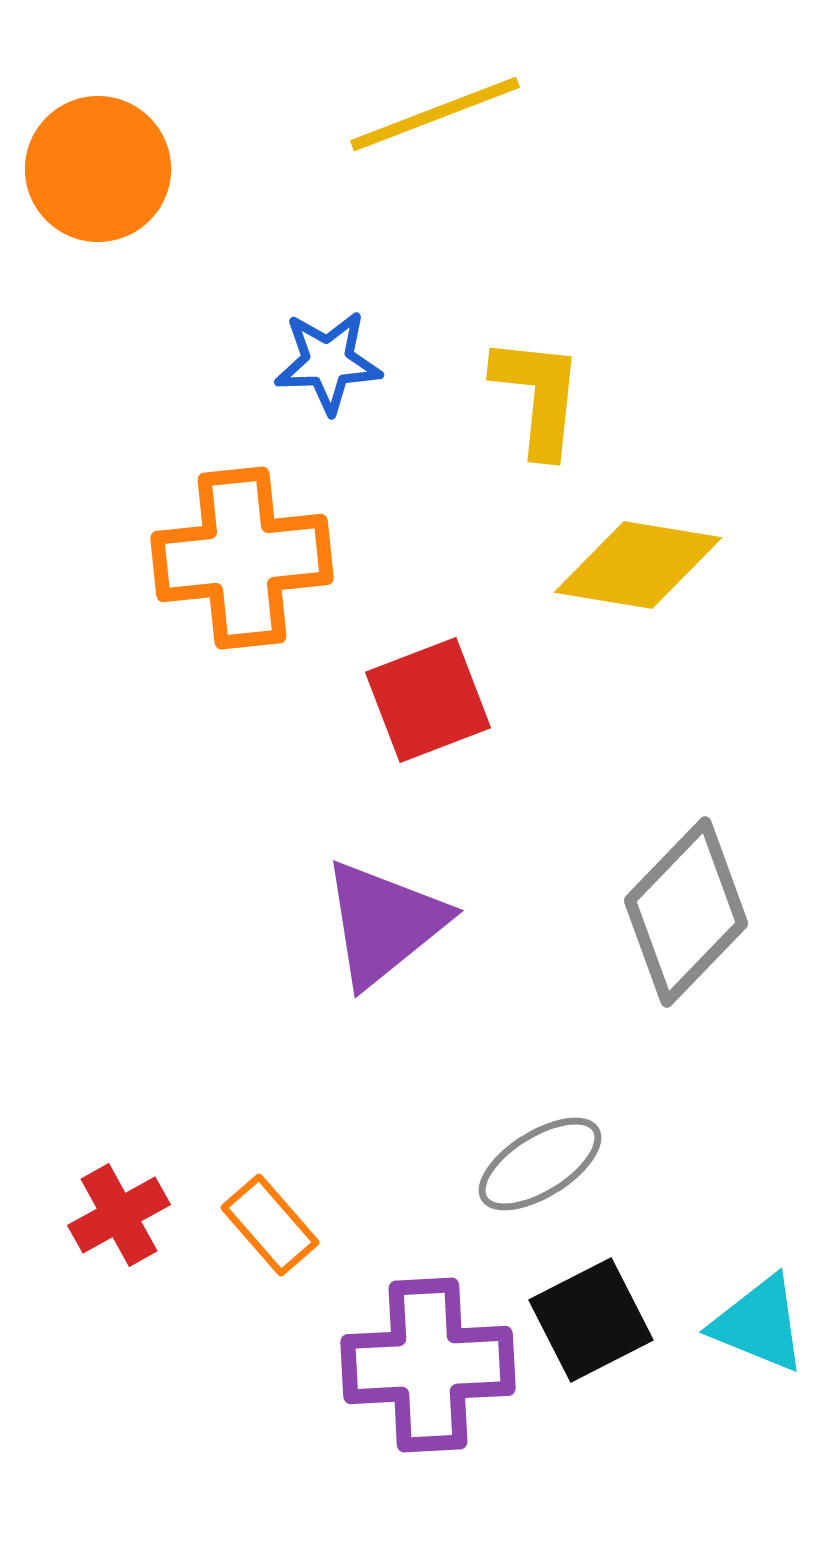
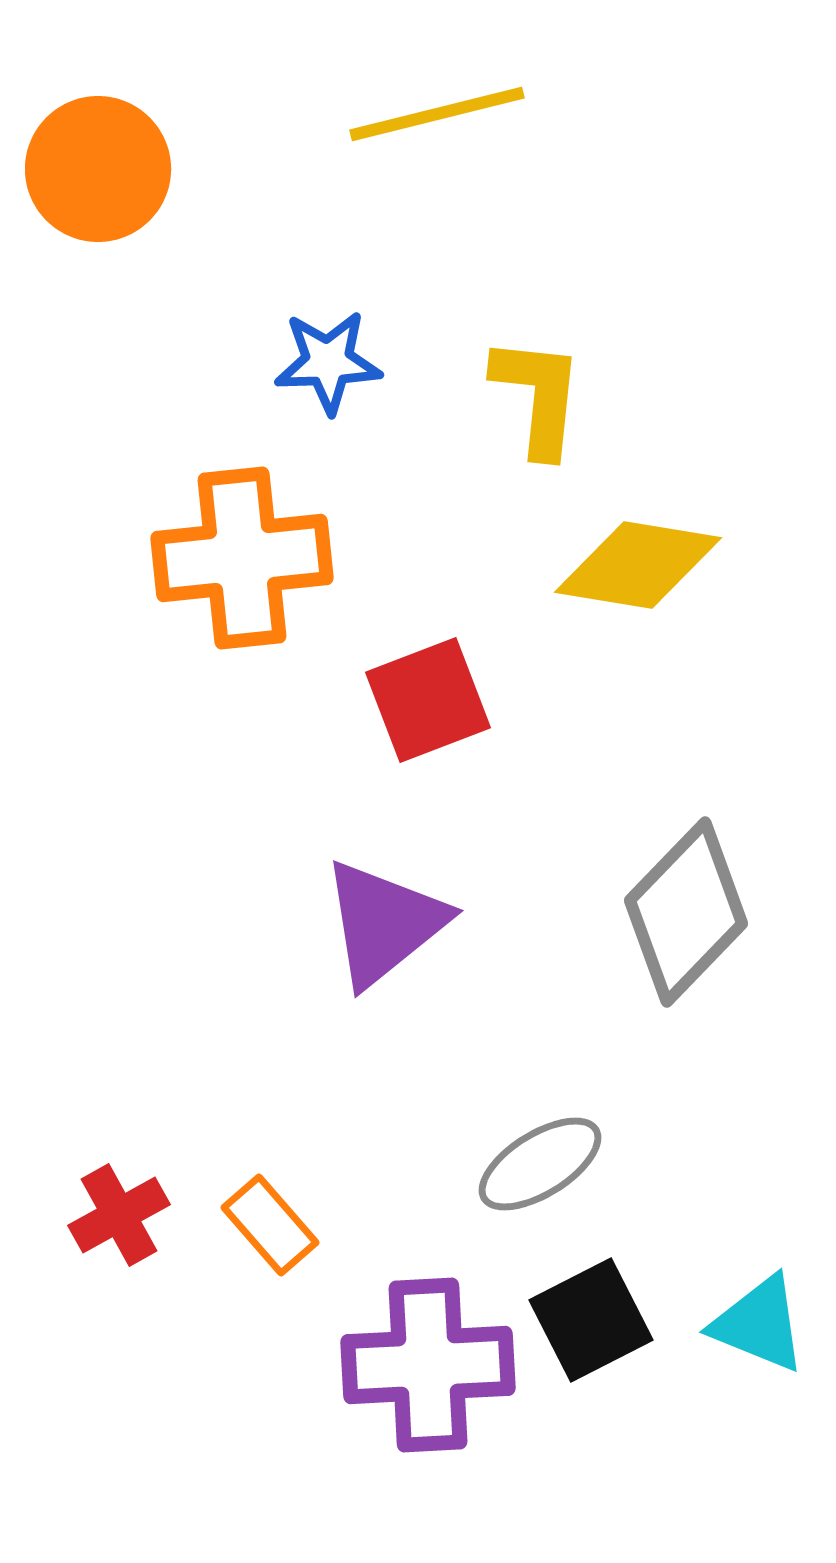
yellow line: moved 2 px right; rotated 7 degrees clockwise
